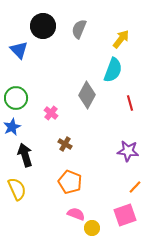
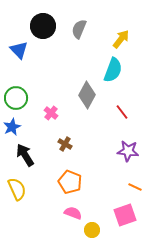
red line: moved 8 px left, 9 px down; rotated 21 degrees counterclockwise
black arrow: rotated 15 degrees counterclockwise
orange line: rotated 72 degrees clockwise
pink semicircle: moved 3 px left, 1 px up
yellow circle: moved 2 px down
